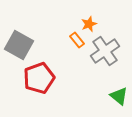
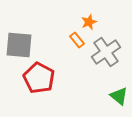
orange star: moved 2 px up
gray square: rotated 24 degrees counterclockwise
gray cross: moved 1 px right, 1 px down
red pentagon: rotated 24 degrees counterclockwise
